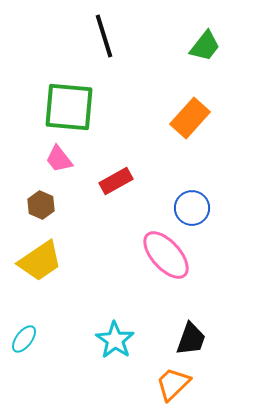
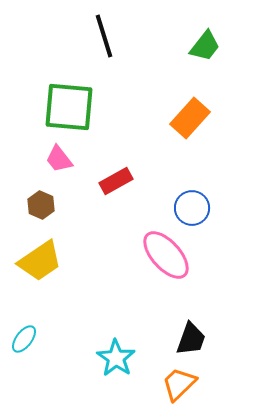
cyan star: moved 1 px right, 18 px down
orange trapezoid: moved 6 px right
